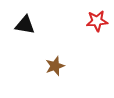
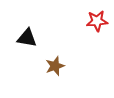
black triangle: moved 2 px right, 13 px down
